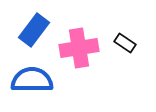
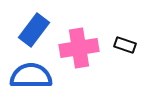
black rectangle: moved 2 px down; rotated 15 degrees counterclockwise
blue semicircle: moved 1 px left, 4 px up
